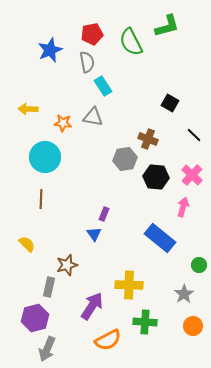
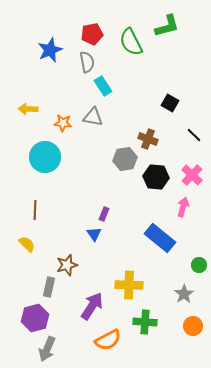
brown line: moved 6 px left, 11 px down
